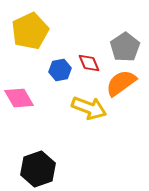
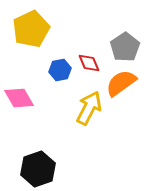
yellow pentagon: moved 1 px right, 2 px up
yellow arrow: rotated 84 degrees counterclockwise
